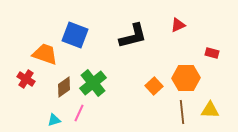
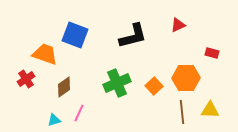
red cross: rotated 24 degrees clockwise
green cross: moved 24 px right; rotated 16 degrees clockwise
